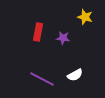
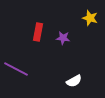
yellow star: moved 5 px right, 1 px down
white semicircle: moved 1 px left, 6 px down
purple line: moved 26 px left, 10 px up
